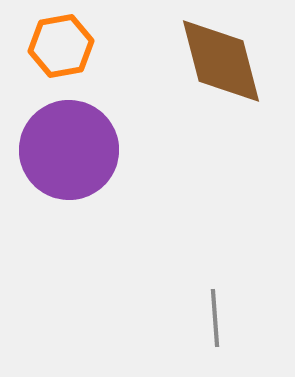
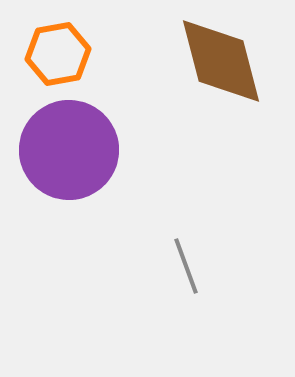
orange hexagon: moved 3 px left, 8 px down
gray line: moved 29 px left, 52 px up; rotated 16 degrees counterclockwise
